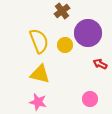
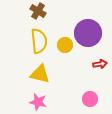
brown cross: moved 24 px left; rotated 21 degrees counterclockwise
yellow semicircle: rotated 15 degrees clockwise
red arrow: rotated 144 degrees clockwise
